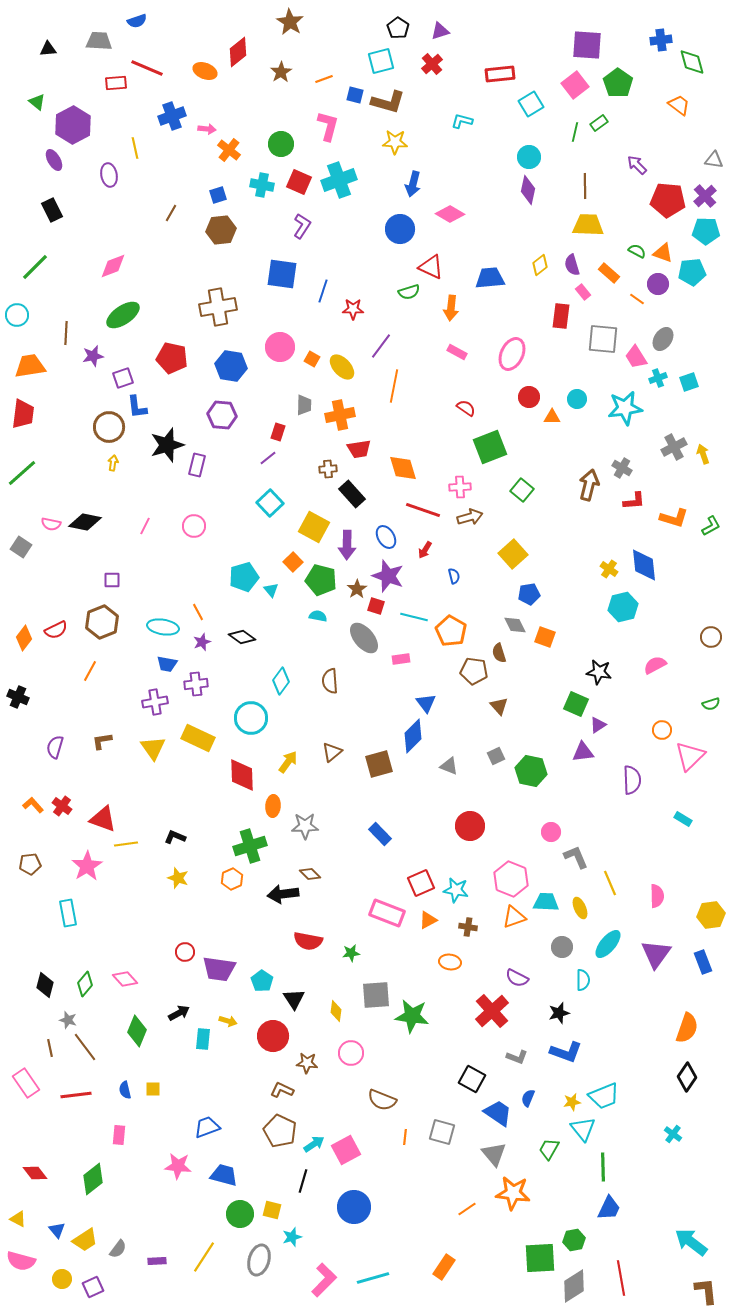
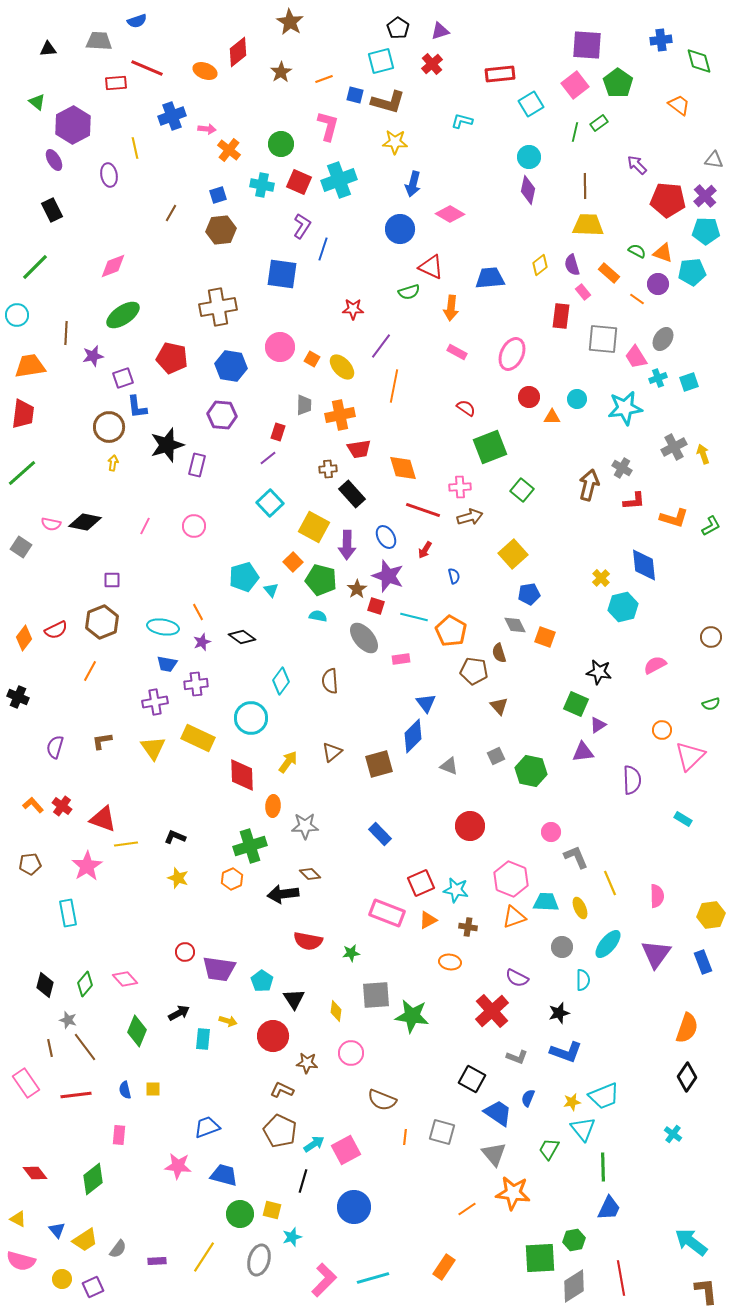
green diamond at (692, 62): moved 7 px right, 1 px up
blue line at (323, 291): moved 42 px up
yellow cross at (609, 569): moved 8 px left, 9 px down; rotated 12 degrees clockwise
